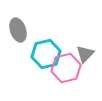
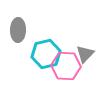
gray ellipse: rotated 20 degrees clockwise
pink hexagon: moved 2 px up; rotated 16 degrees clockwise
